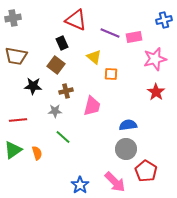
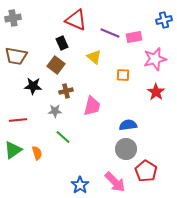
orange square: moved 12 px right, 1 px down
